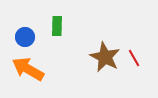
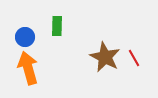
orange arrow: moved 1 px up; rotated 44 degrees clockwise
